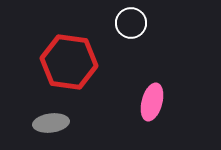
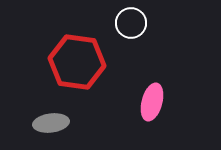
red hexagon: moved 8 px right
